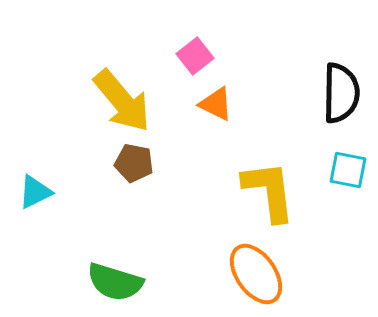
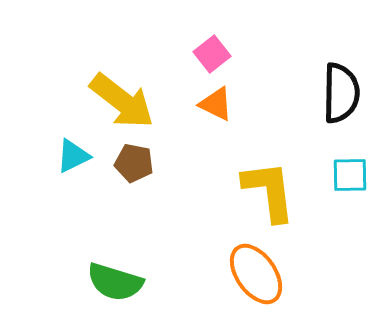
pink square: moved 17 px right, 2 px up
yellow arrow: rotated 12 degrees counterclockwise
cyan square: moved 2 px right, 5 px down; rotated 12 degrees counterclockwise
cyan triangle: moved 38 px right, 36 px up
